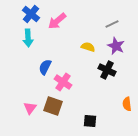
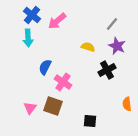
blue cross: moved 1 px right, 1 px down
gray line: rotated 24 degrees counterclockwise
purple star: moved 1 px right
black cross: rotated 36 degrees clockwise
